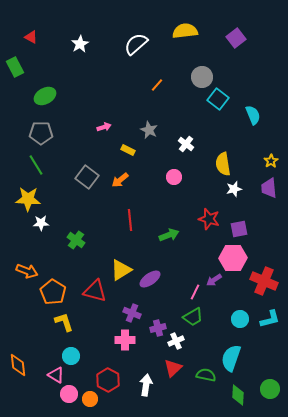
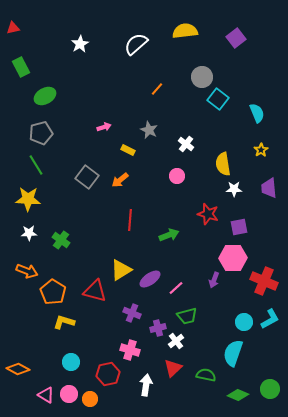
red triangle at (31, 37): moved 18 px left, 9 px up; rotated 40 degrees counterclockwise
green rectangle at (15, 67): moved 6 px right
orange line at (157, 85): moved 4 px down
cyan semicircle at (253, 115): moved 4 px right, 2 px up
gray pentagon at (41, 133): rotated 15 degrees counterclockwise
yellow star at (271, 161): moved 10 px left, 11 px up
pink circle at (174, 177): moved 3 px right, 1 px up
white star at (234, 189): rotated 14 degrees clockwise
red star at (209, 219): moved 1 px left, 5 px up
red line at (130, 220): rotated 10 degrees clockwise
white star at (41, 223): moved 12 px left, 10 px down
purple square at (239, 229): moved 2 px up
green cross at (76, 240): moved 15 px left
purple arrow at (214, 280): rotated 35 degrees counterclockwise
pink line at (195, 292): moved 19 px left, 4 px up; rotated 21 degrees clockwise
green trapezoid at (193, 317): moved 6 px left, 1 px up; rotated 15 degrees clockwise
cyan circle at (240, 319): moved 4 px right, 3 px down
cyan L-shape at (270, 319): rotated 15 degrees counterclockwise
yellow L-shape at (64, 322): rotated 55 degrees counterclockwise
pink cross at (125, 340): moved 5 px right, 10 px down; rotated 18 degrees clockwise
white cross at (176, 341): rotated 14 degrees counterclockwise
cyan circle at (71, 356): moved 6 px down
cyan semicircle at (231, 358): moved 2 px right, 5 px up
orange diamond at (18, 365): moved 4 px down; rotated 55 degrees counterclockwise
pink triangle at (56, 375): moved 10 px left, 20 px down
red hexagon at (108, 380): moved 6 px up; rotated 20 degrees clockwise
green diamond at (238, 395): rotated 70 degrees counterclockwise
